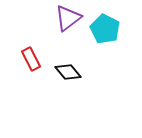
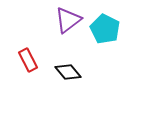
purple triangle: moved 2 px down
red rectangle: moved 3 px left, 1 px down
